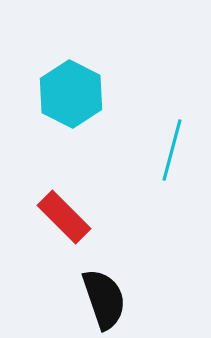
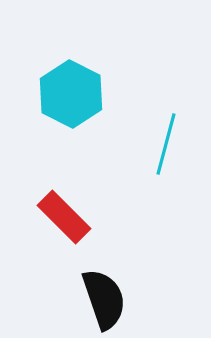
cyan line: moved 6 px left, 6 px up
